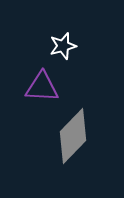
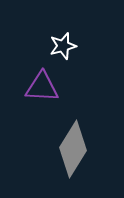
gray diamond: moved 13 px down; rotated 12 degrees counterclockwise
